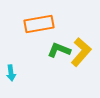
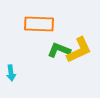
orange rectangle: rotated 12 degrees clockwise
yellow L-shape: moved 2 px left, 2 px up; rotated 24 degrees clockwise
